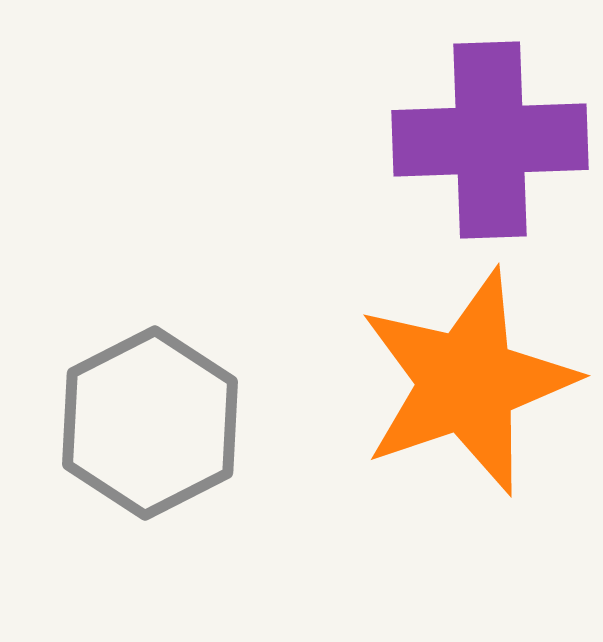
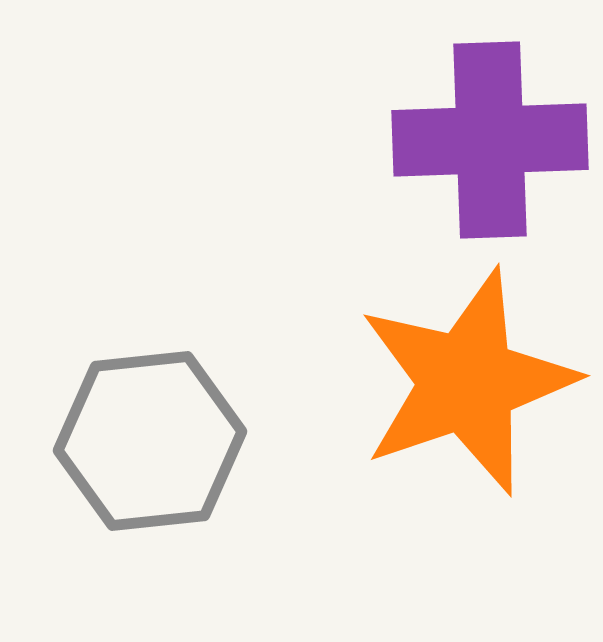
gray hexagon: moved 18 px down; rotated 21 degrees clockwise
